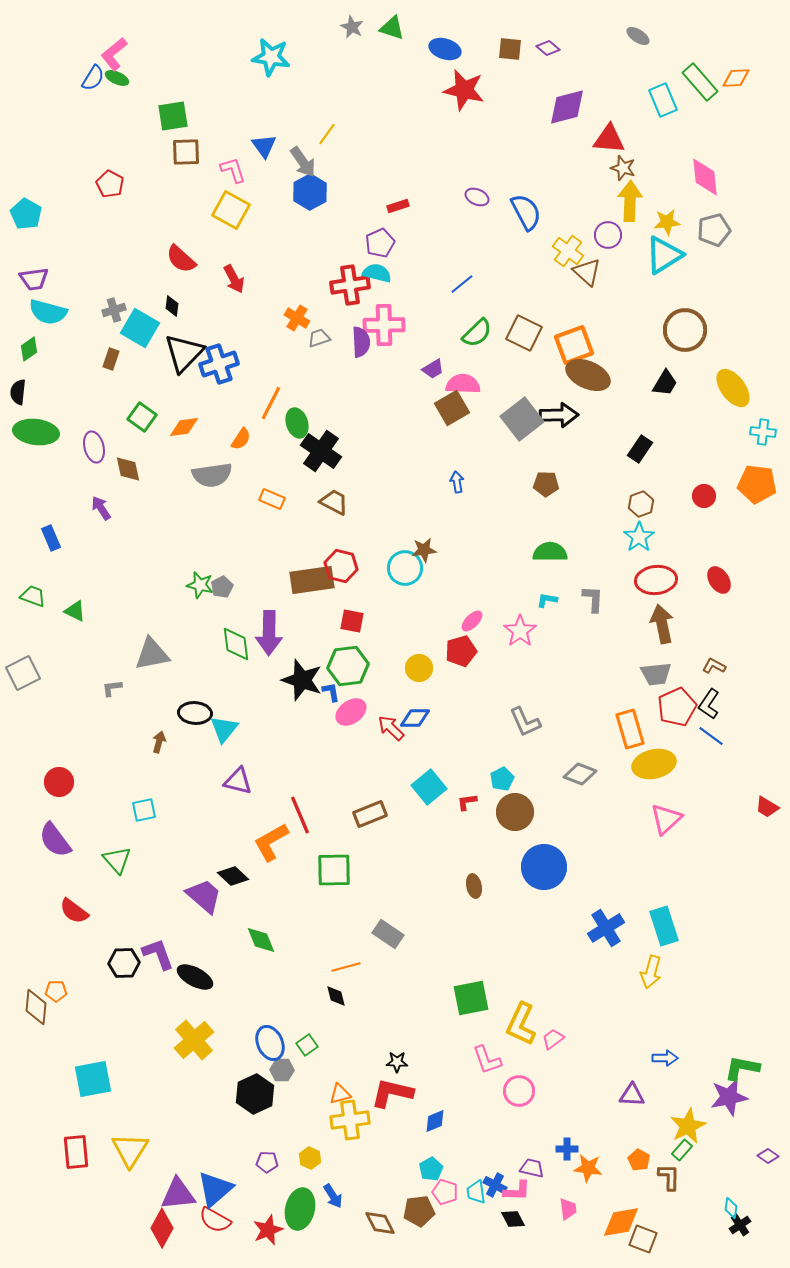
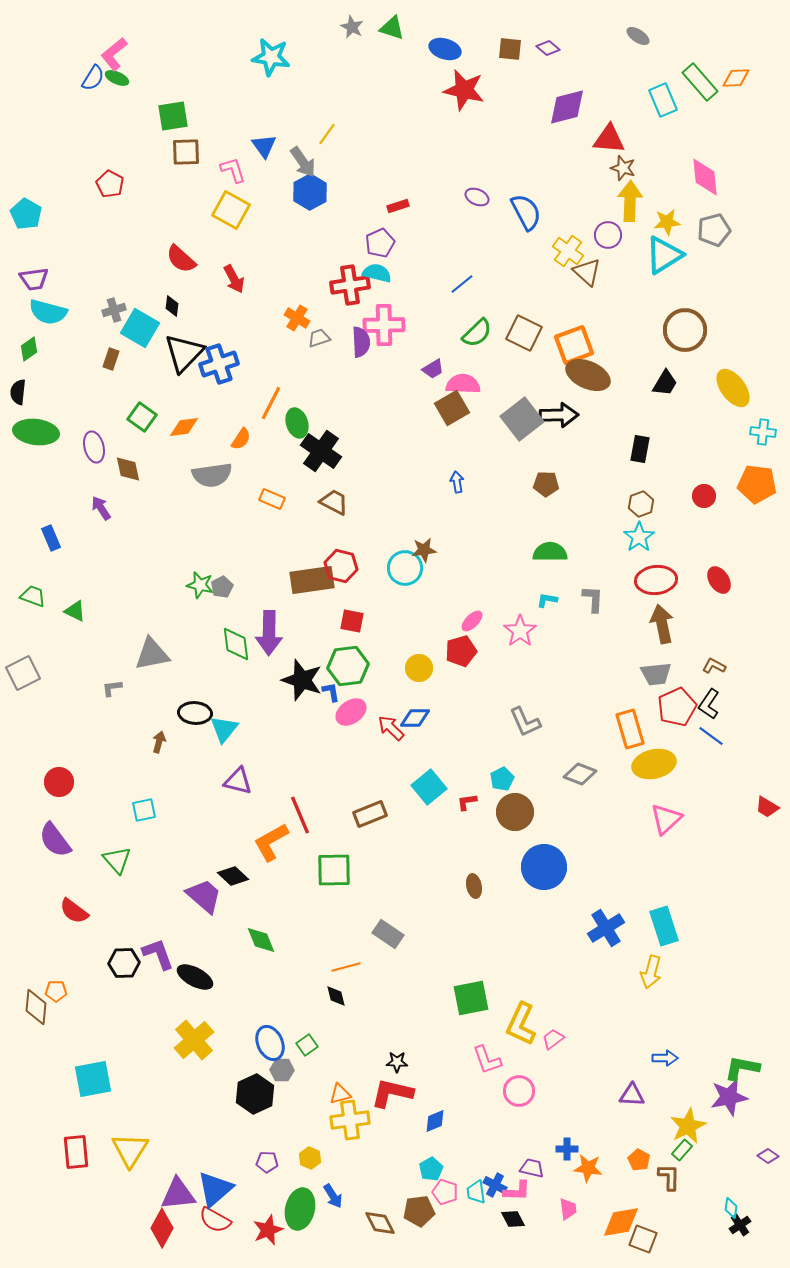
black rectangle at (640, 449): rotated 24 degrees counterclockwise
